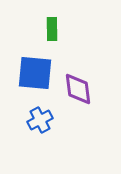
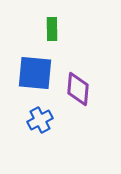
purple diamond: rotated 12 degrees clockwise
